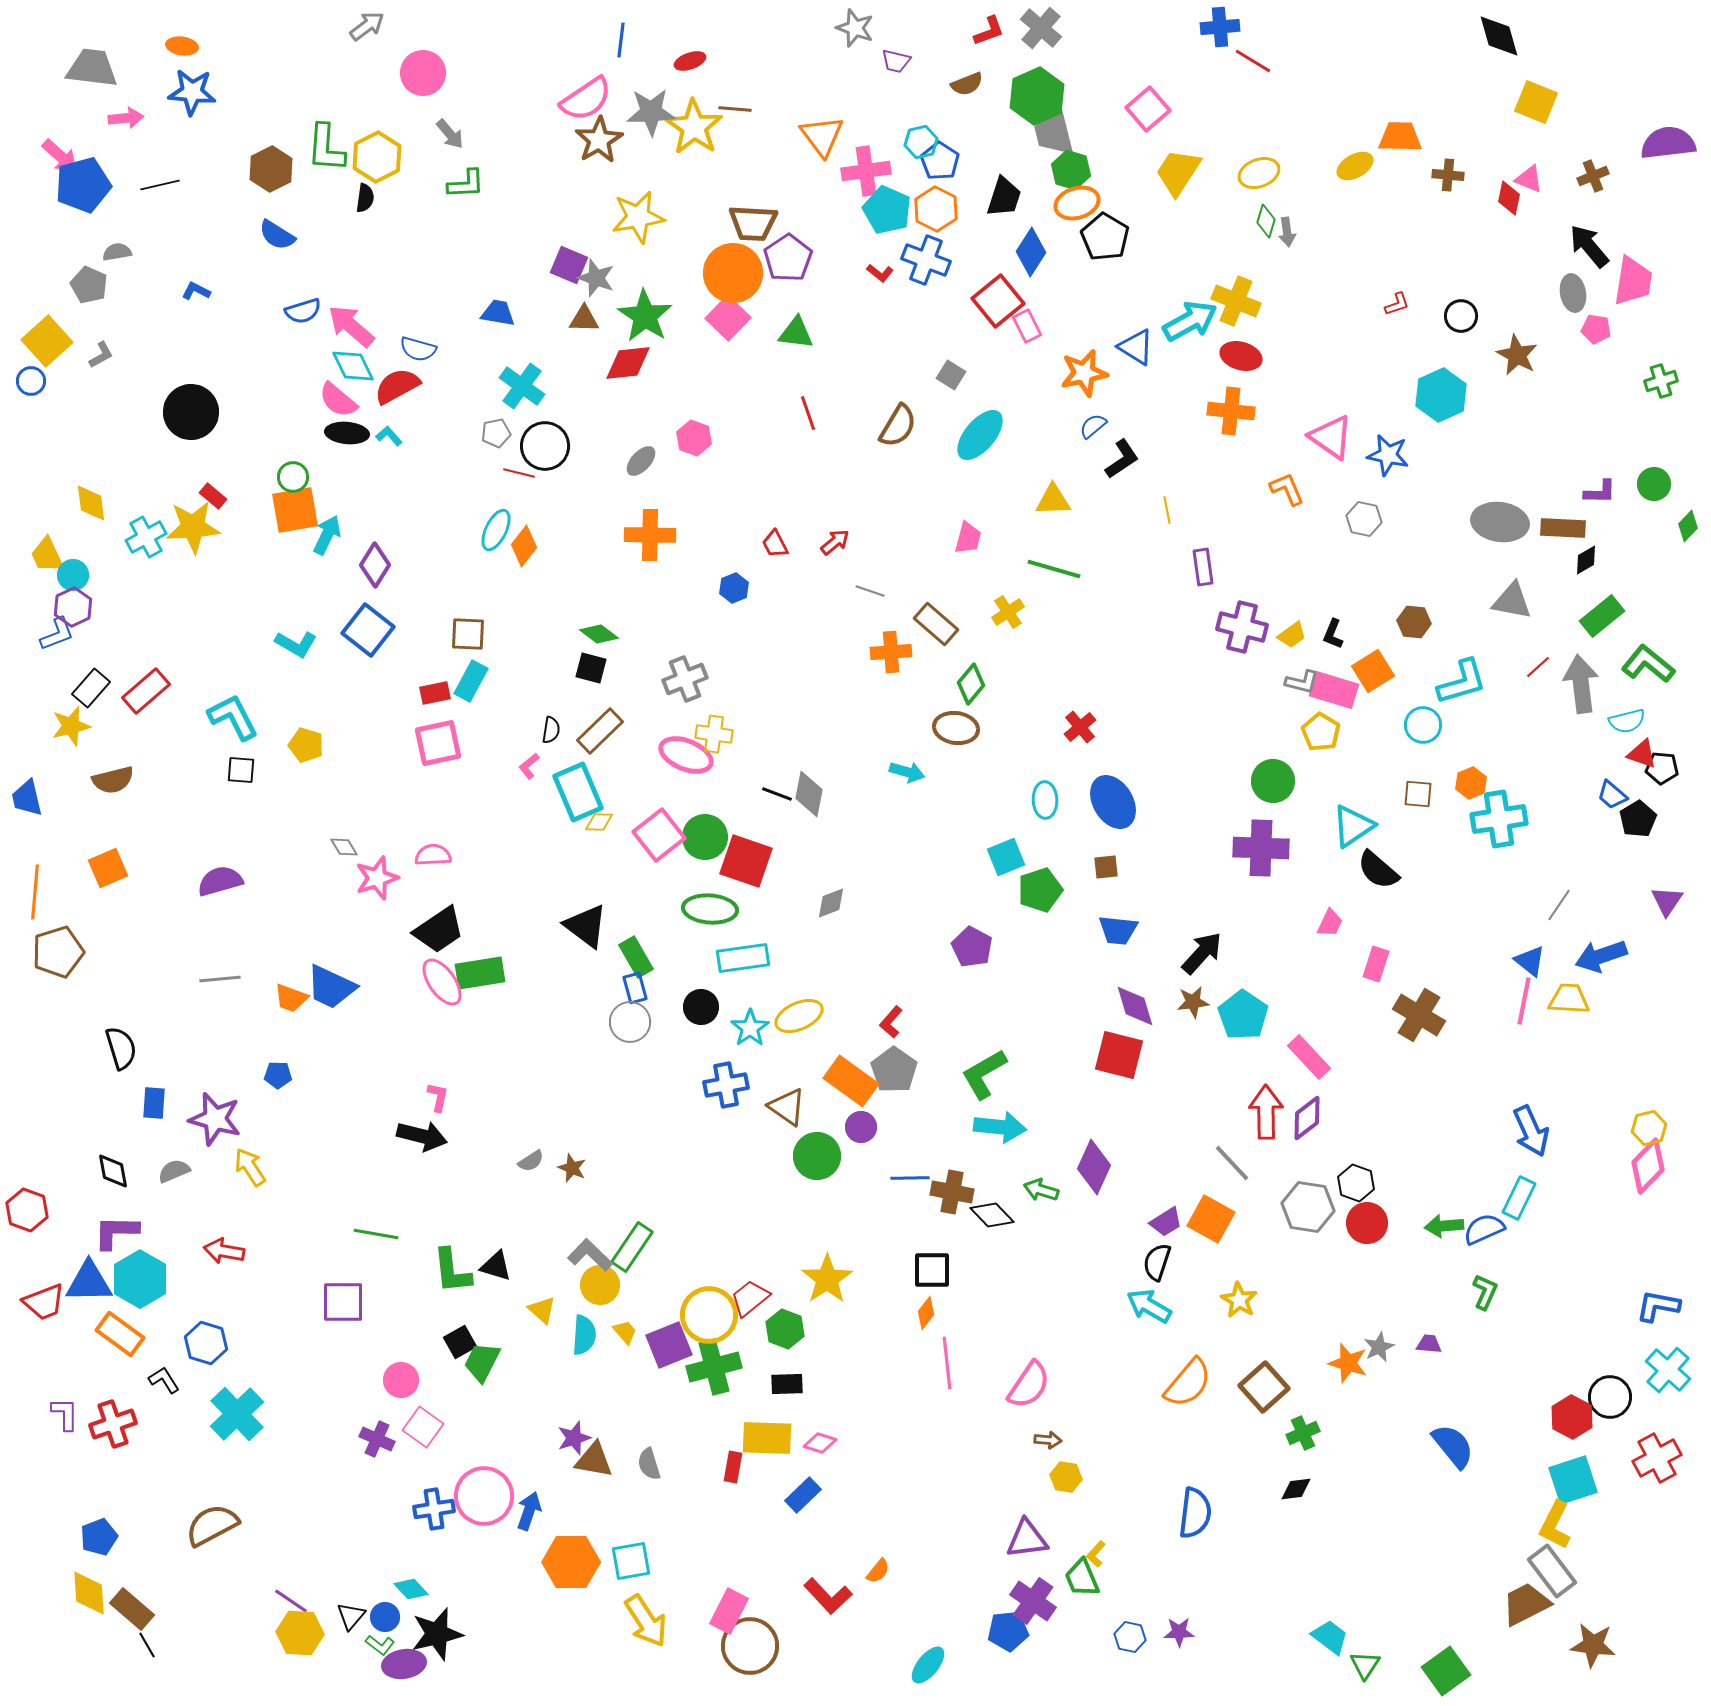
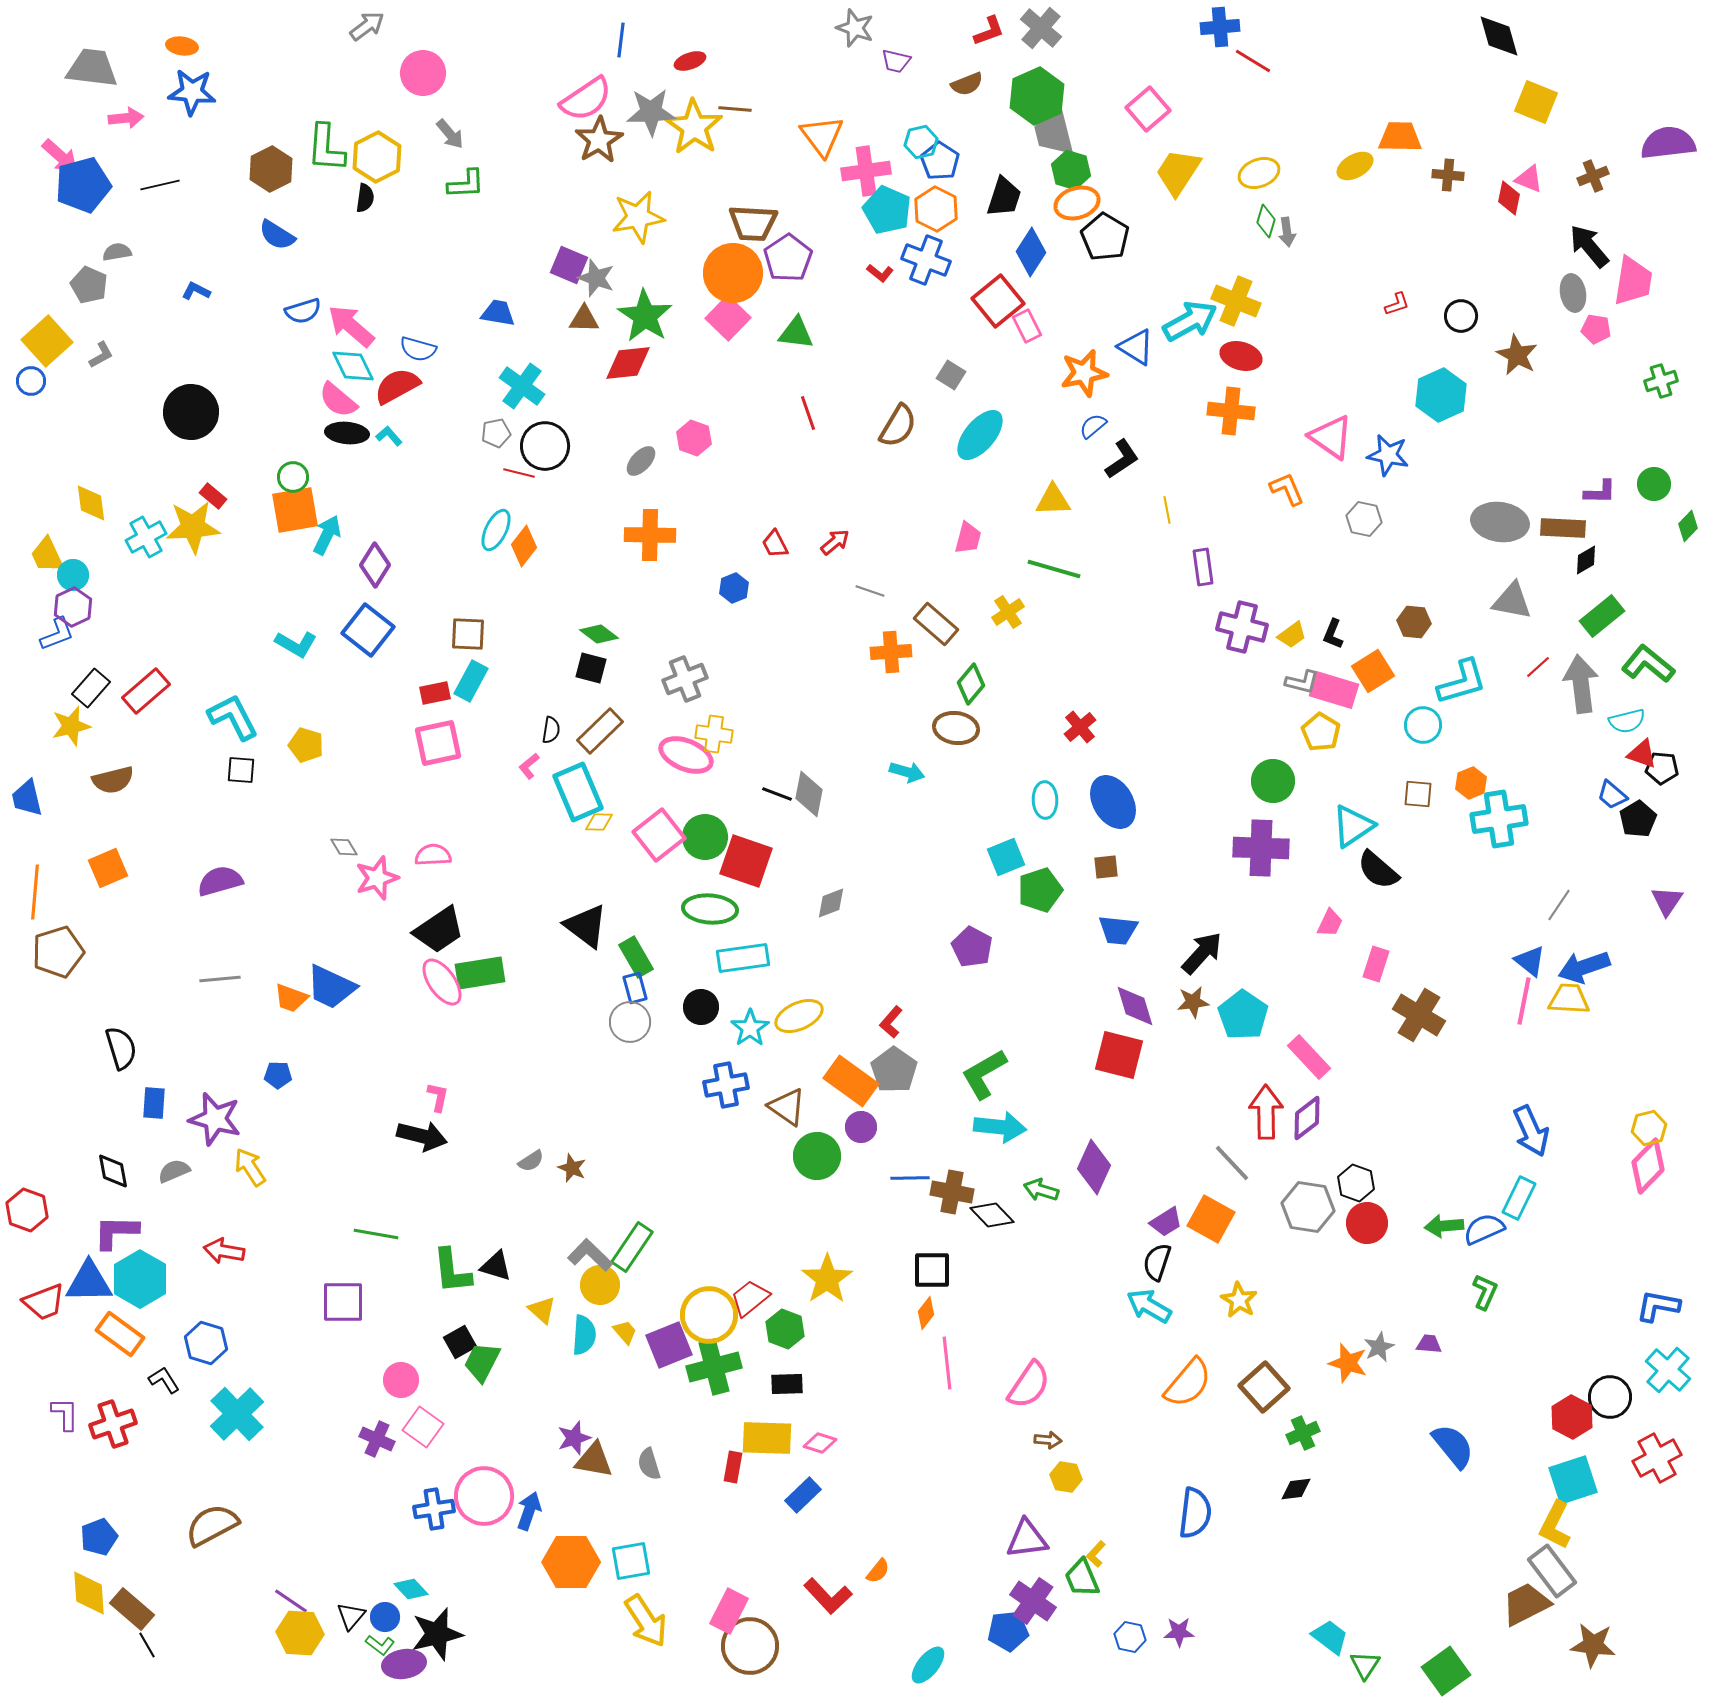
blue arrow at (1601, 956): moved 17 px left, 11 px down
